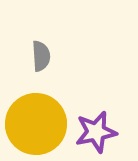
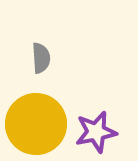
gray semicircle: moved 2 px down
